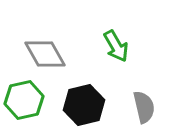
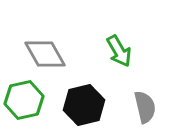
green arrow: moved 3 px right, 5 px down
gray semicircle: moved 1 px right
